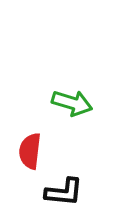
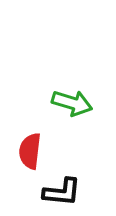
black L-shape: moved 2 px left
